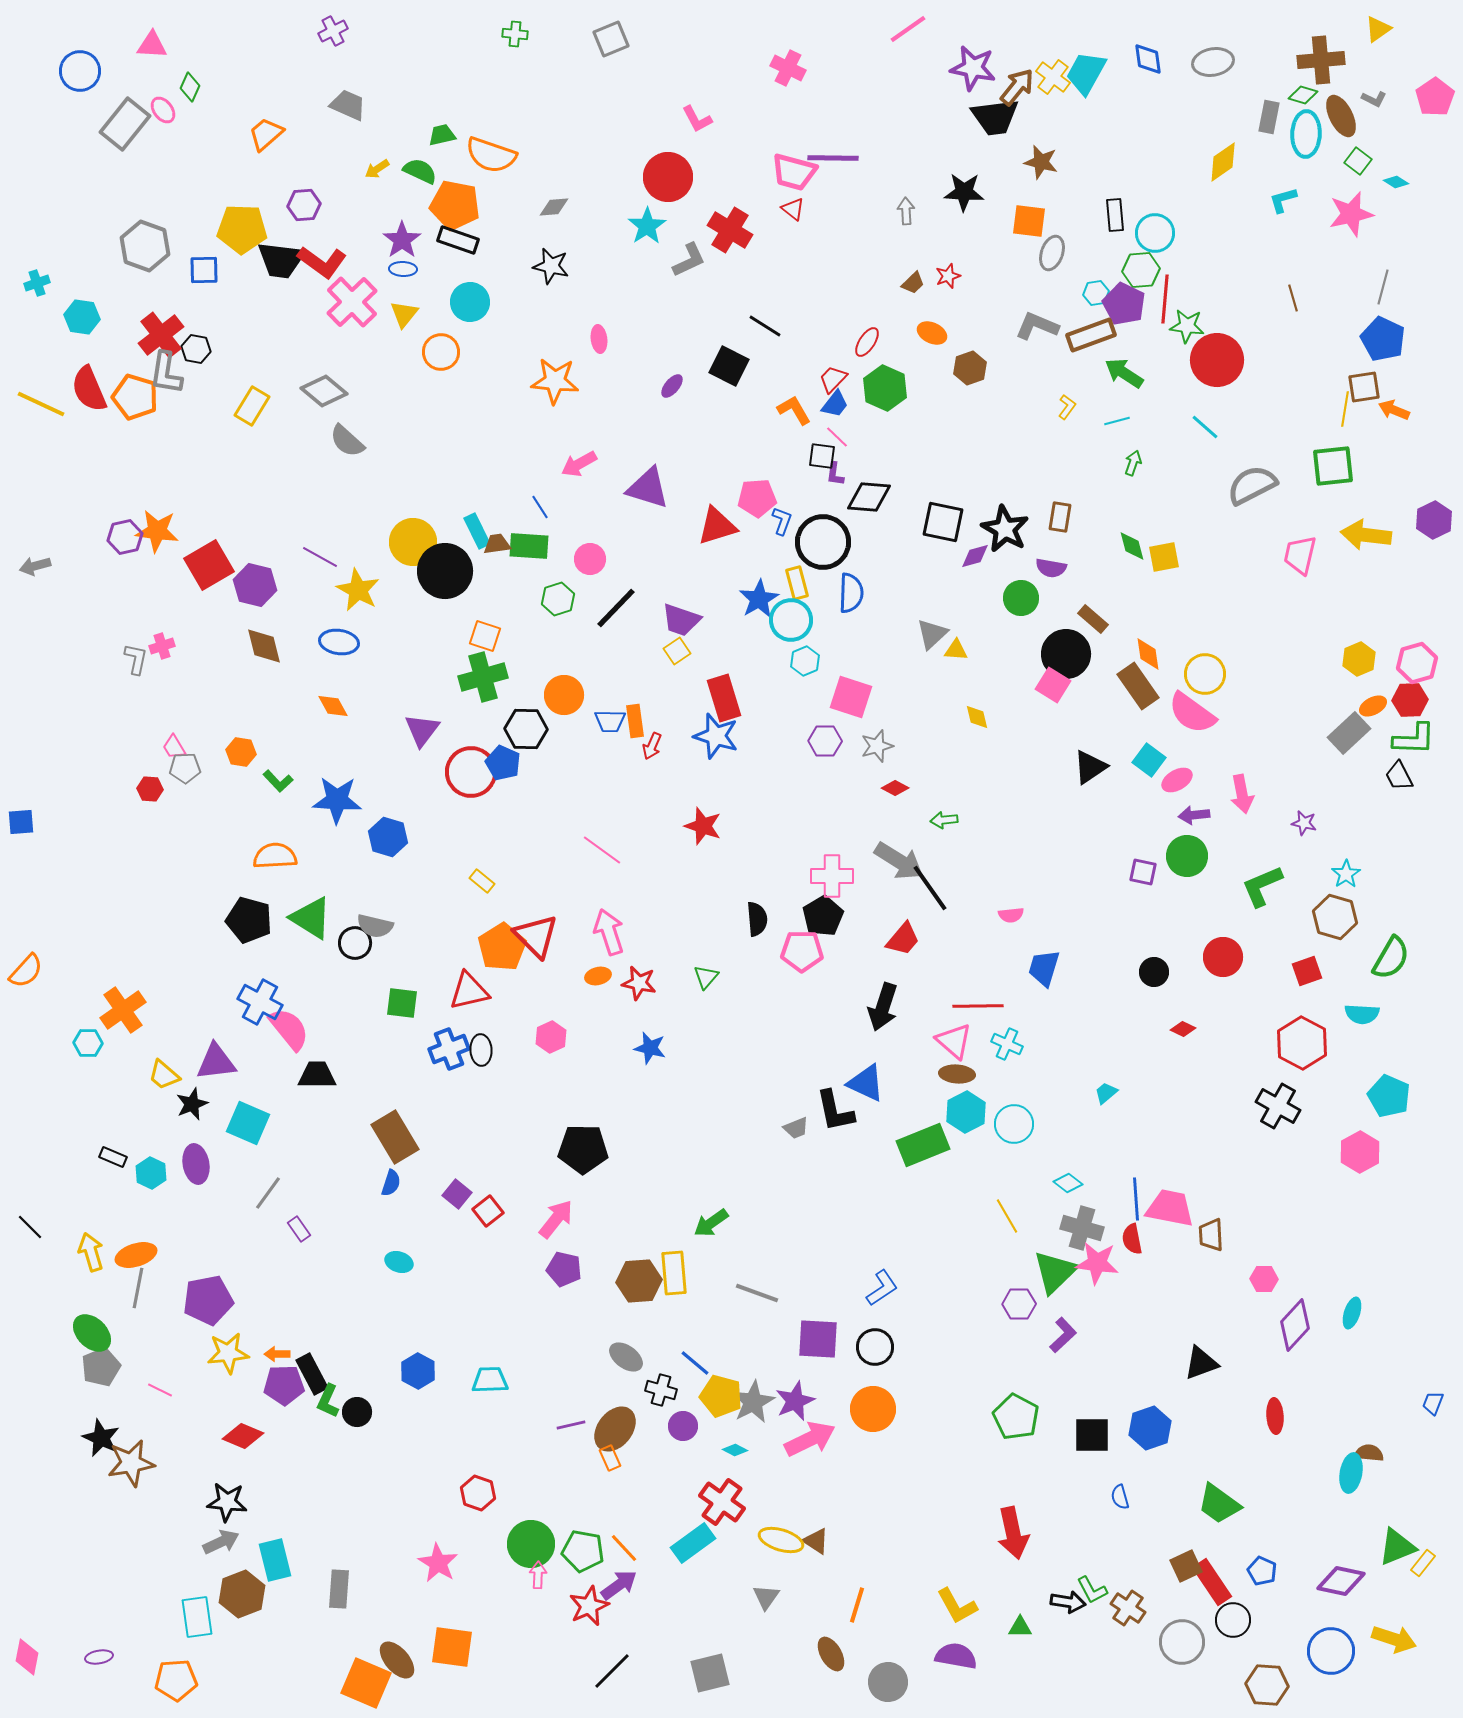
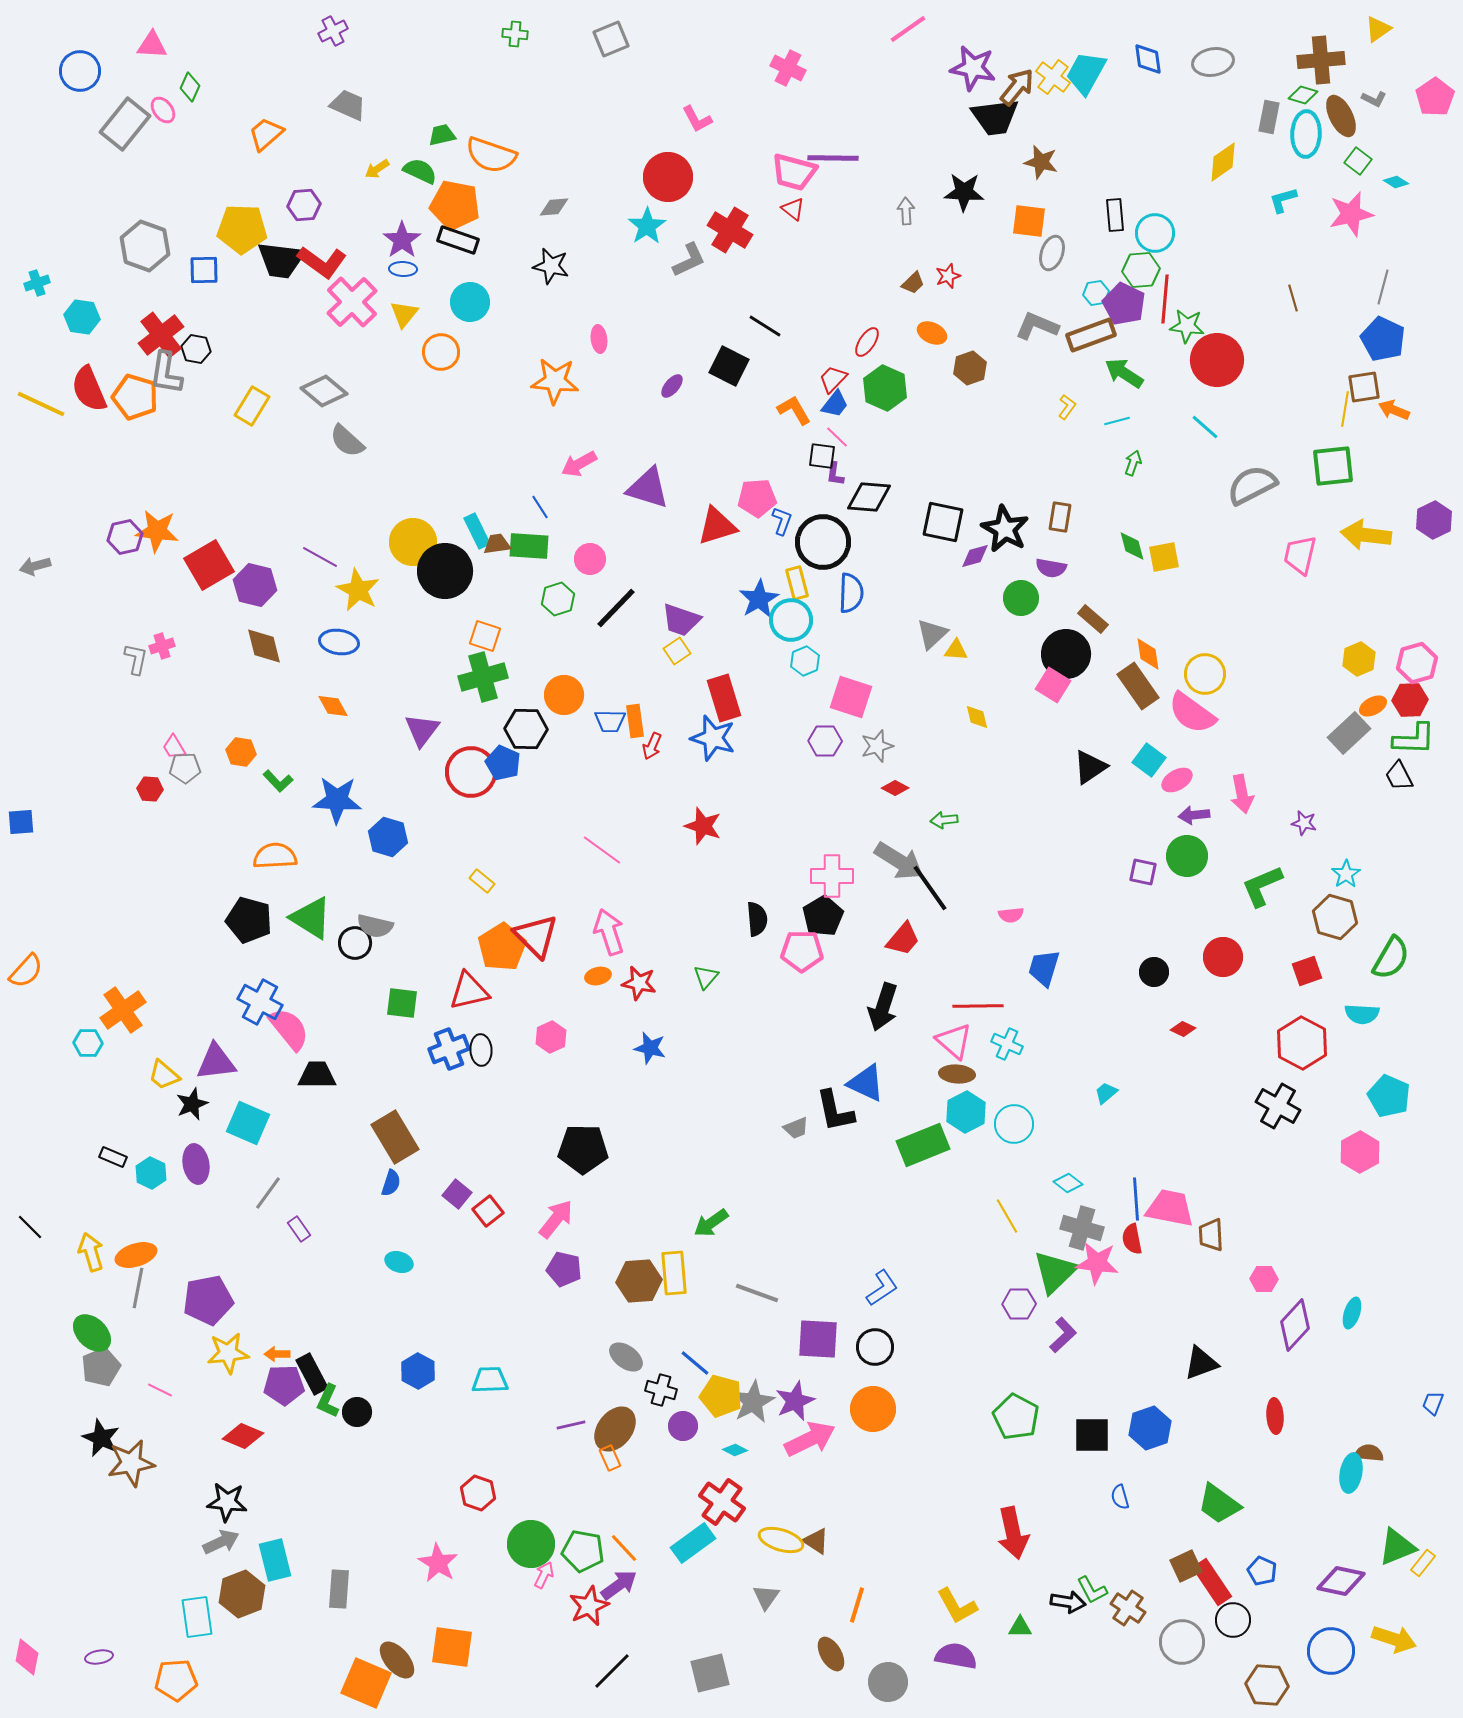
blue star at (716, 736): moved 3 px left, 2 px down
pink arrow at (538, 1575): moved 6 px right; rotated 24 degrees clockwise
